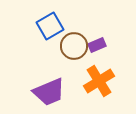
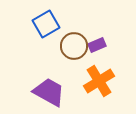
blue square: moved 4 px left, 2 px up
purple trapezoid: rotated 128 degrees counterclockwise
